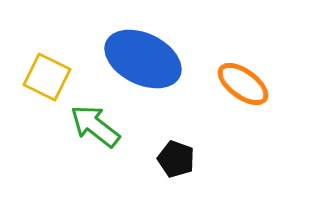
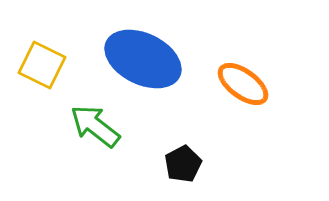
yellow square: moved 5 px left, 12 px up
black pentagon: moved 7 px right, 5 px down; rotated 24 degrees clockwise
